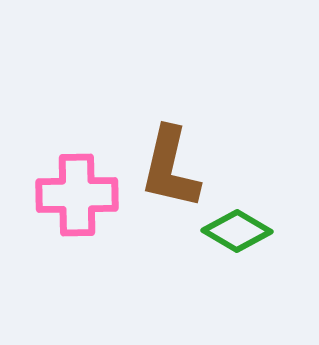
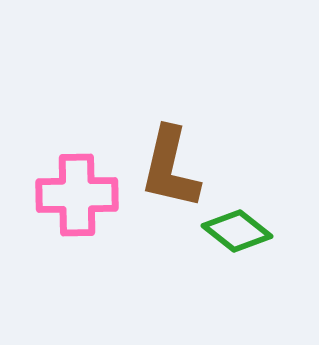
green diamond: rotated 8 degrees clockwise
